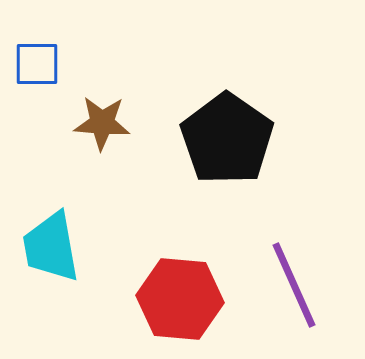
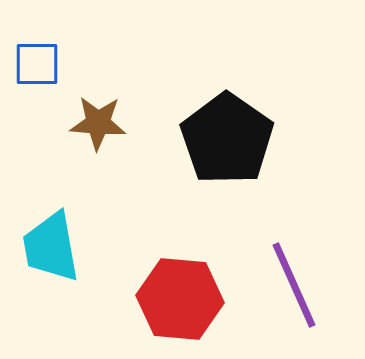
brown star: moved 4 px left
